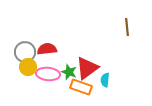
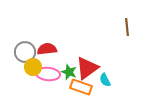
yellow circle: moved 5 px right
cyan semicircle: rotated 32 degrees counterclockwise
